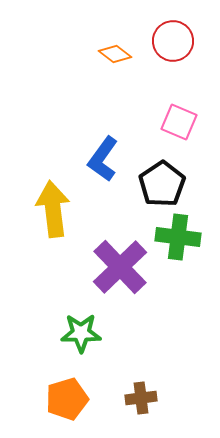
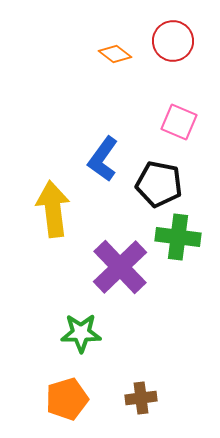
black pentagon: moved 3 px left; rotated 27 degrees counterclockwise
